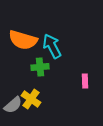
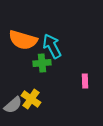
green cross: moved 2 px right, 4 px up
